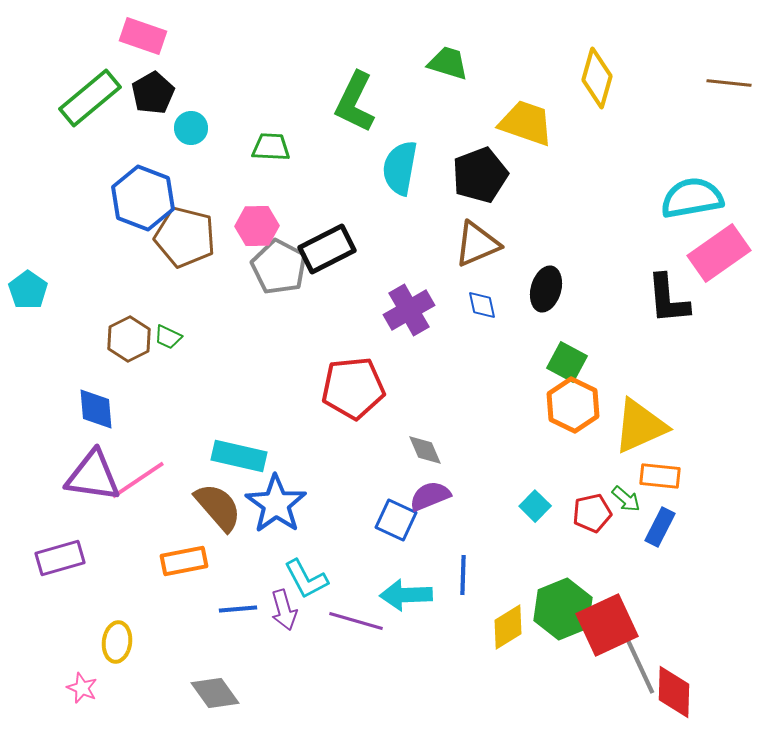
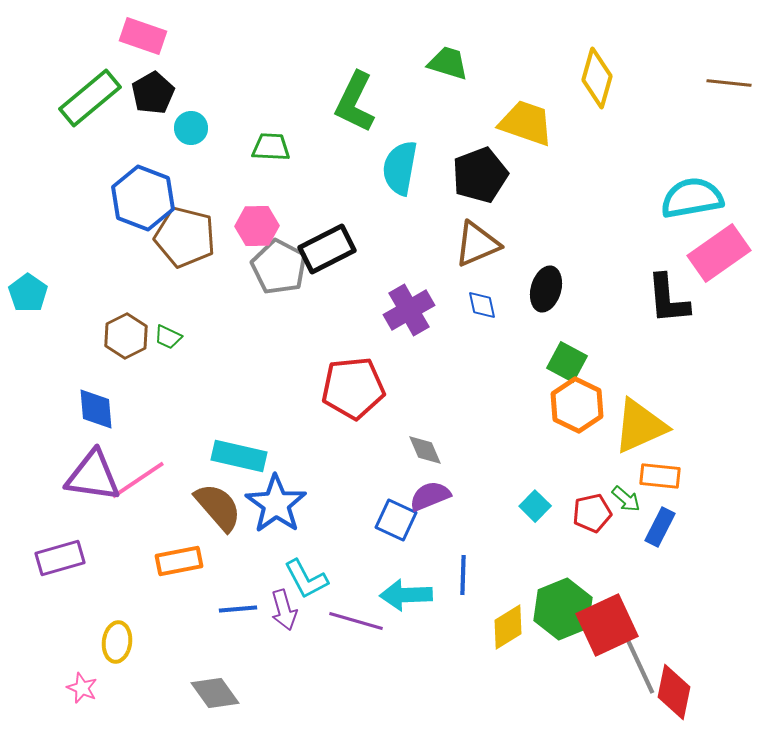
cyan pentagon at (28, 290): moved 3 px down
brown hexagon at (129, 339): moved 3 px left, 3 px up
orange hexagon at (573, 405): moved 4 px right
orange rectangle at (184, 561): moved 5 px left
red diamond at (674, 692): rotated 10 degrees clockwise
